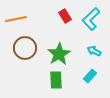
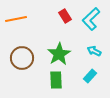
brown circle: moved 3 px left, 10 px down
